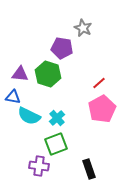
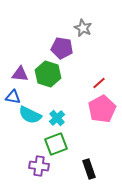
cyan semicircle: moved 1 px right, 1 px up
